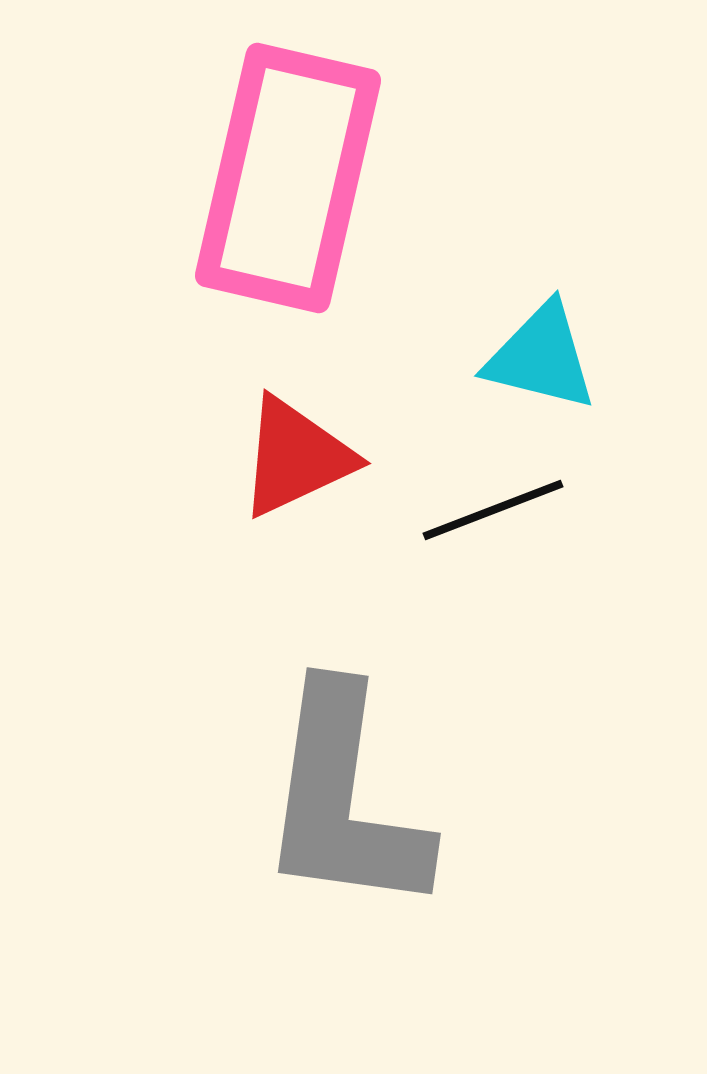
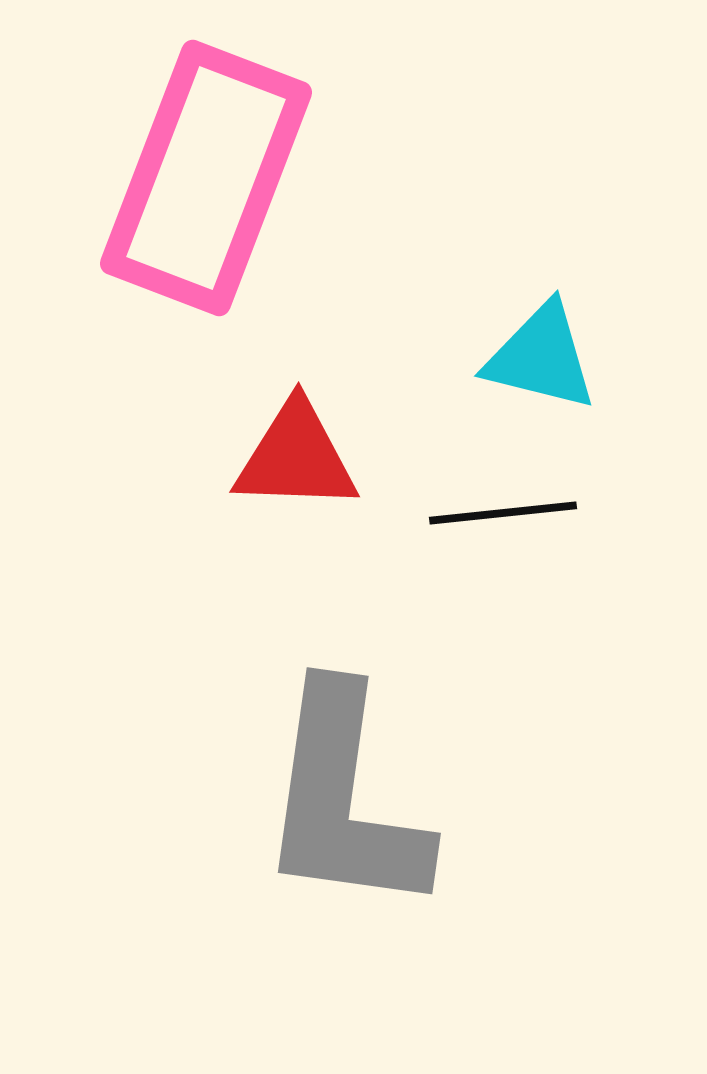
pink rectangle: moved 82 px left; rotated 8 degrees clockwise
red triangle: rotated 27 degrees clockwise
black line: moved 10 px right, 3 px down; rotated 15 degrees clockwise
